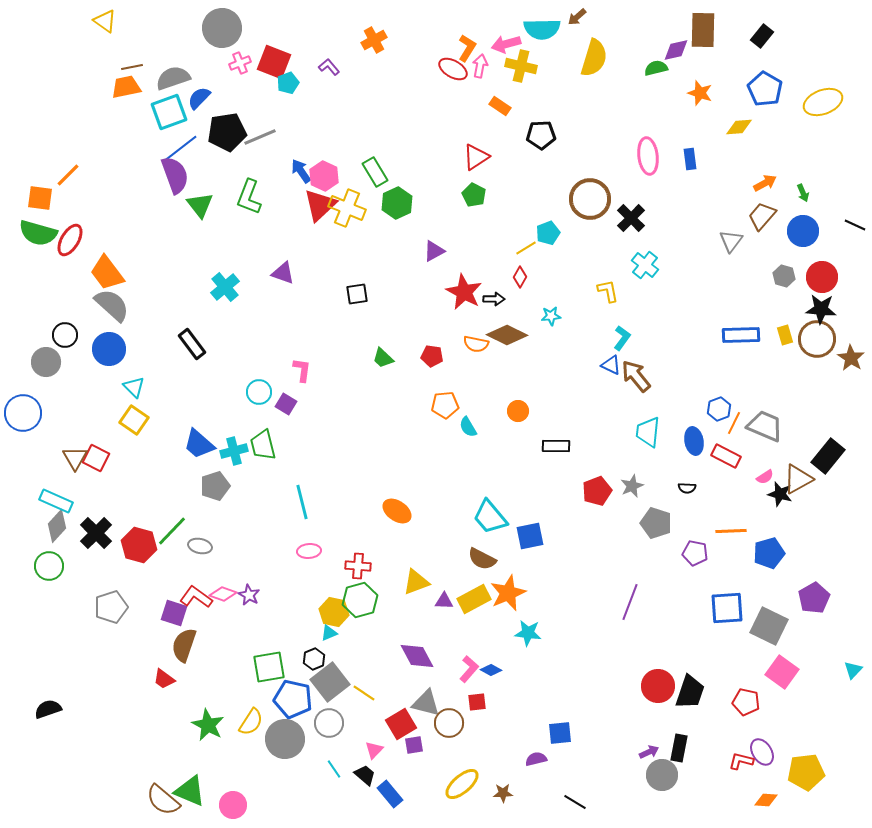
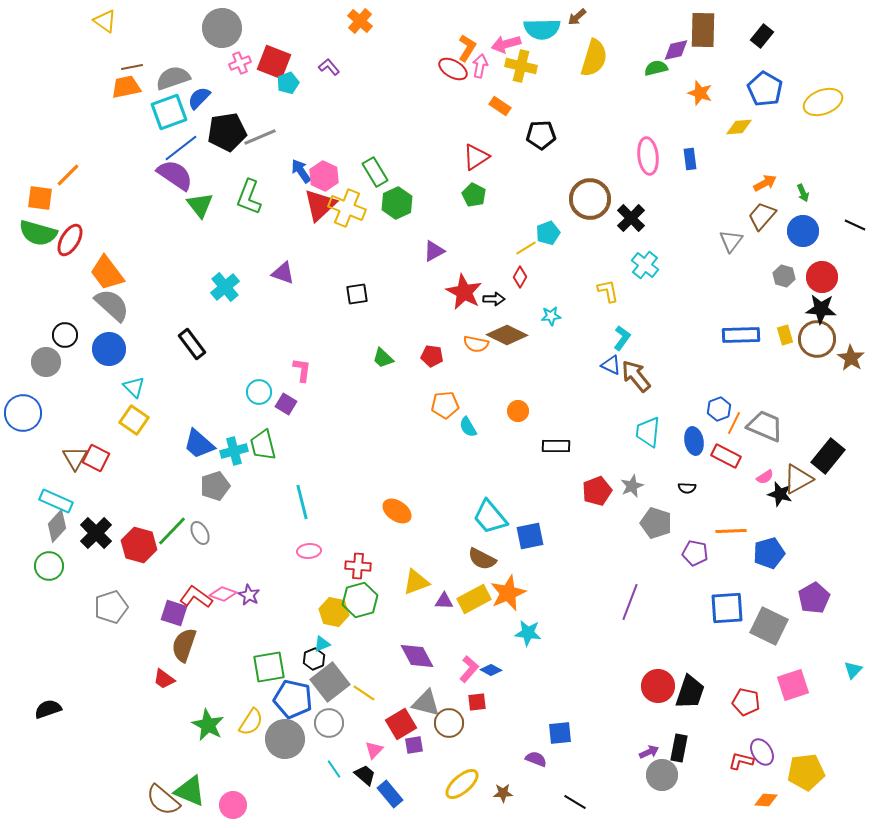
orange cross at (374, 40): moved 14 px left, 19 px up; rotated 20 degrees counterclockwise
purple semicircle at (175, 175): rotated 36 degrees counterclockwise
gray ellipse at (200, 546): moved 13 px up; rotated 50 degrees clockwise
cyan triangle at (329, 633): moved 7 px left, 11 px down
pink square at (782, 672): moved 11 px right, 13 px down; rotated 36 degrees clockwise
purple semicircle at (536, 759): rotated 35 degrees clockwise
